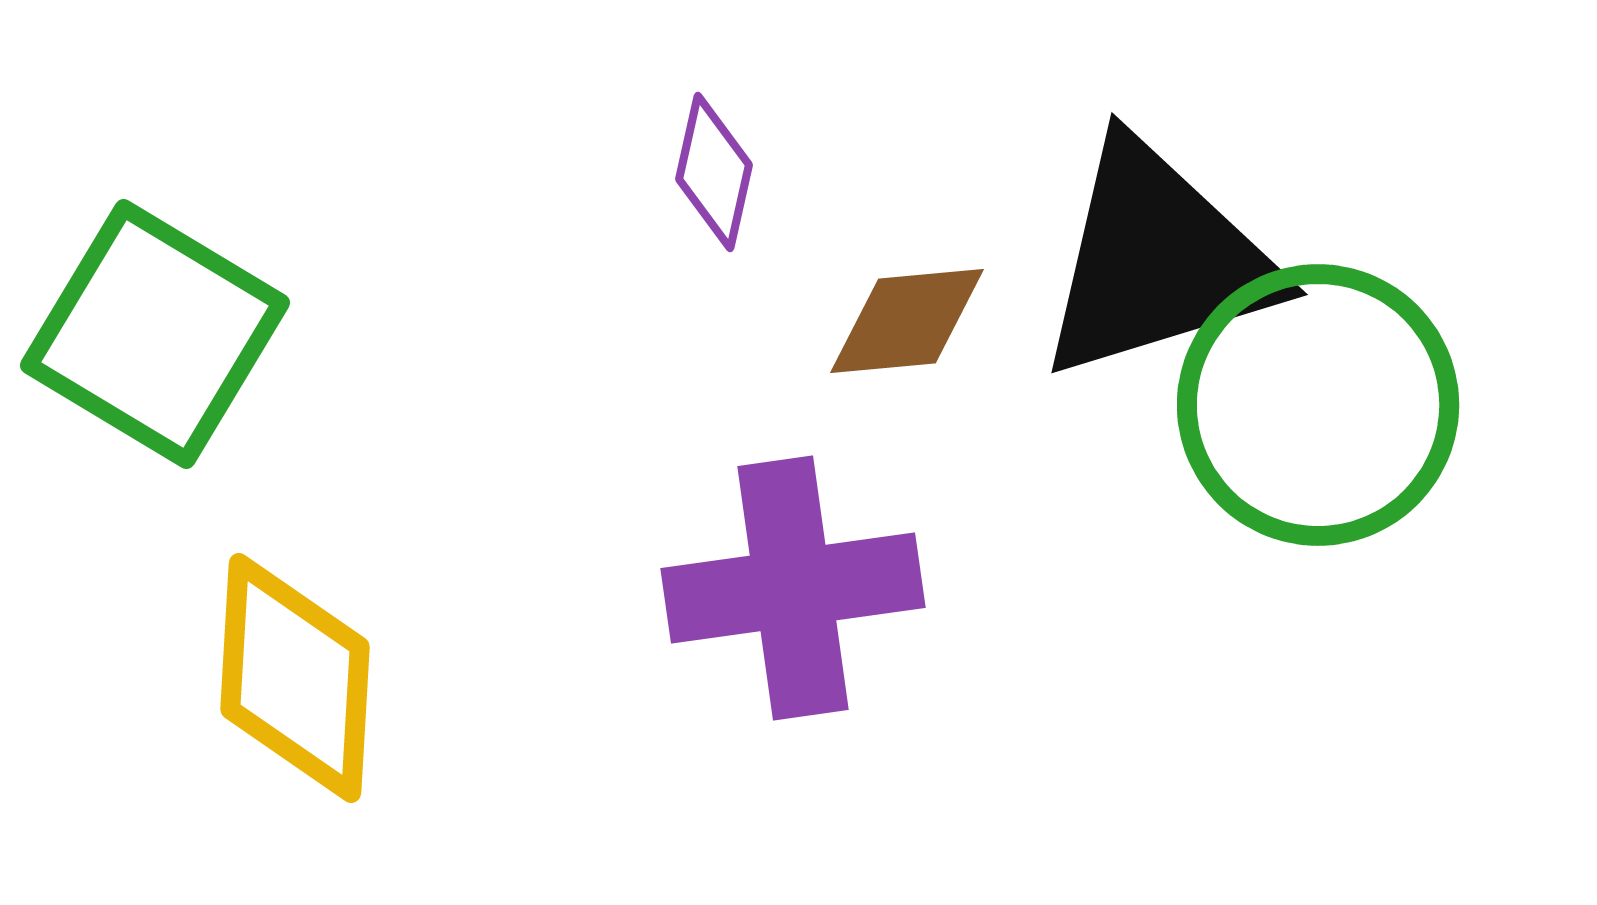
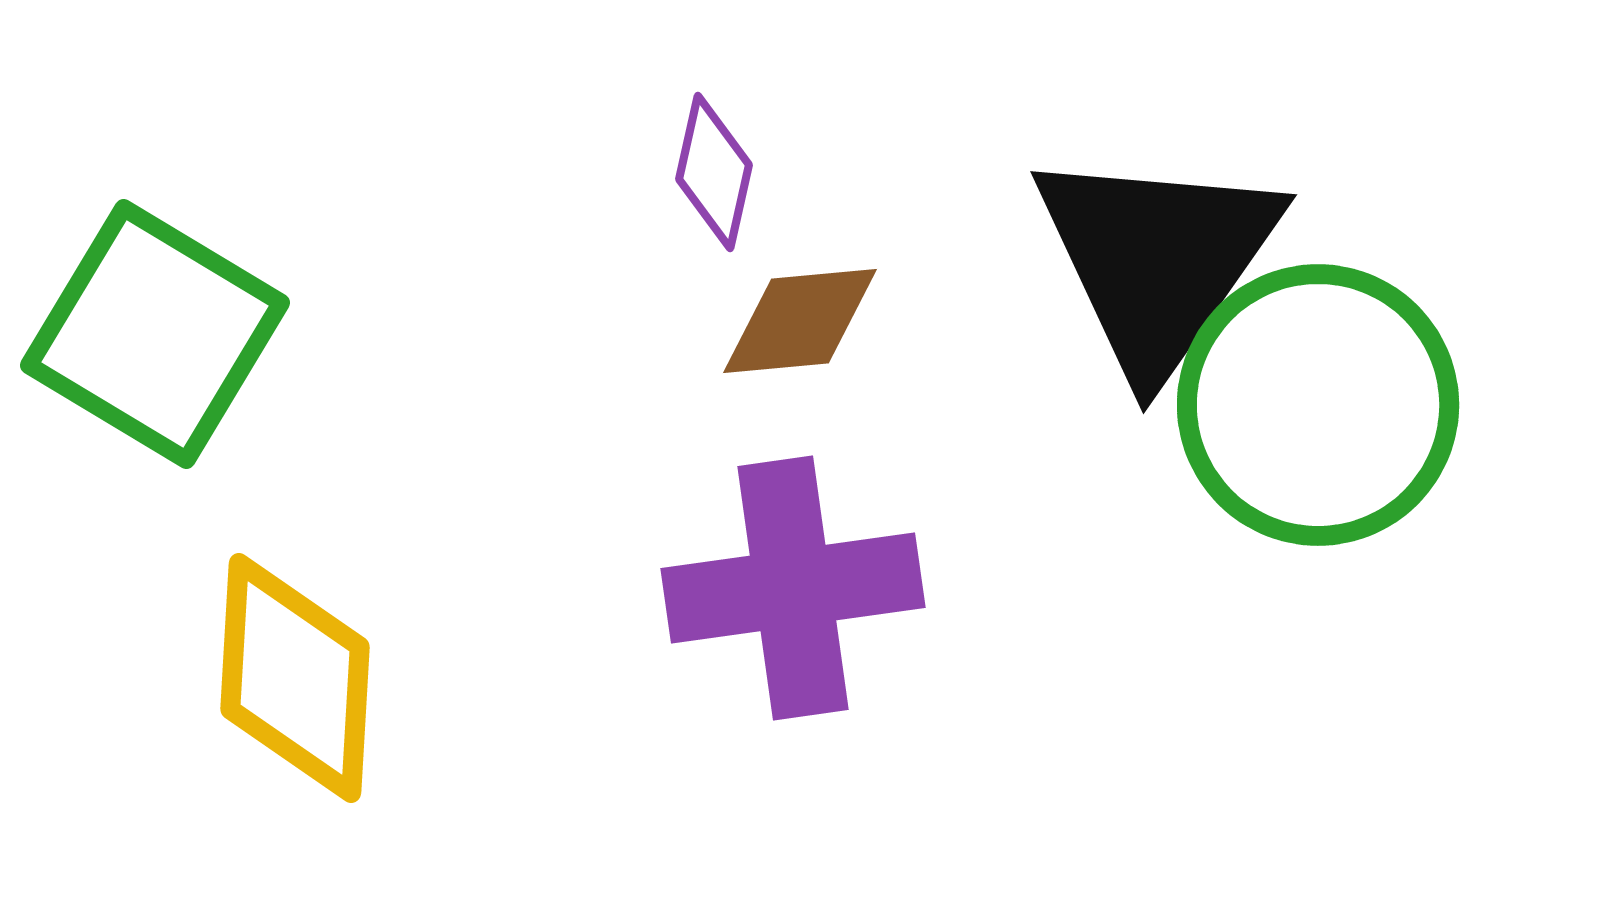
black triangle: rotated 38 degrees counterclockwise
brown diamond: moved 107 px left
